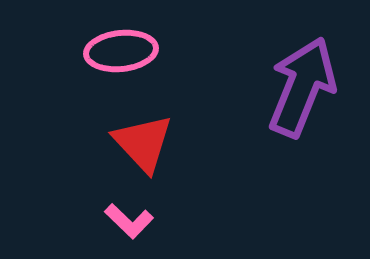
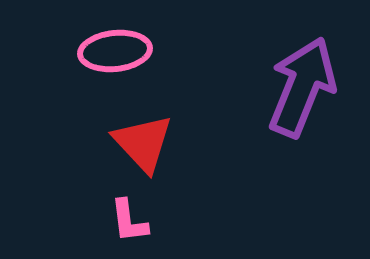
pink ellipse: moved 6 px left
pink L-shape: rotated 39 degrees clockwise
